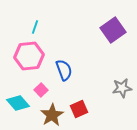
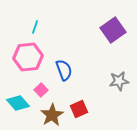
pink hexagon: moved 1 px left, 1 px down
gray star: moved 3 px left, 7 px up
